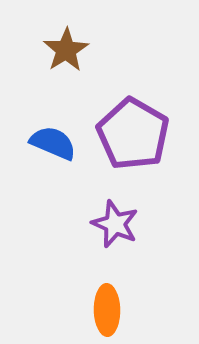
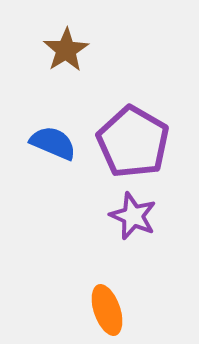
purple pentagon: moved 8 px down
purple star: moved 18 px right, 8 px up
orange ellipse: rotated 18 degrees counterclockwise
